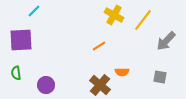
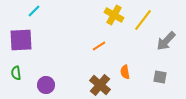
orange semicircle: moved 3 px right; rotated 80 degrees clockwise
